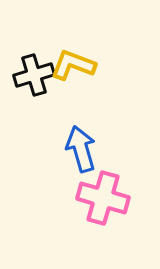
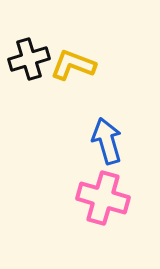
black cross: moved 5 px left, 16 px up
blue arrow: moved 26 px right, 8 px up
